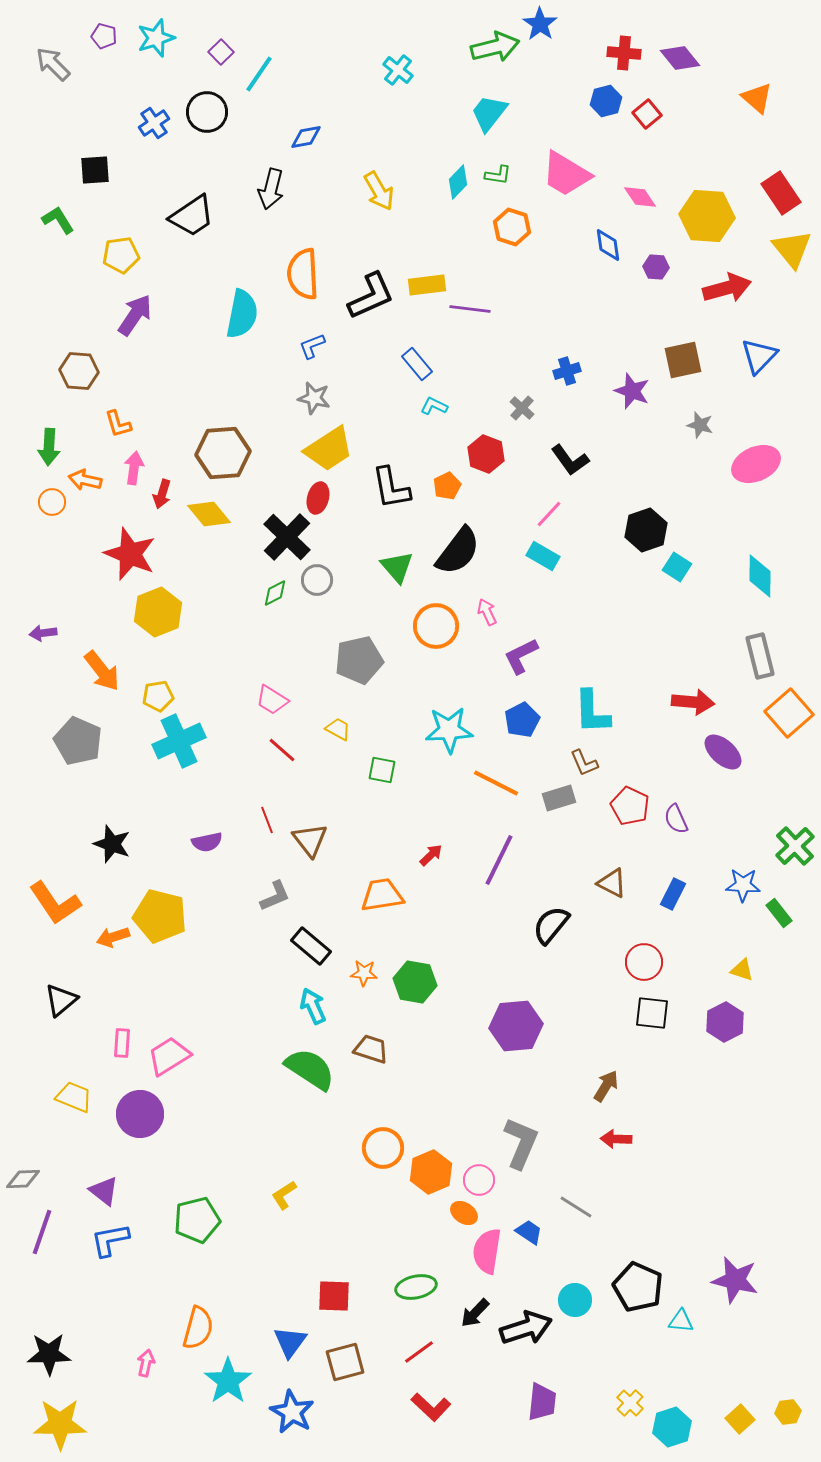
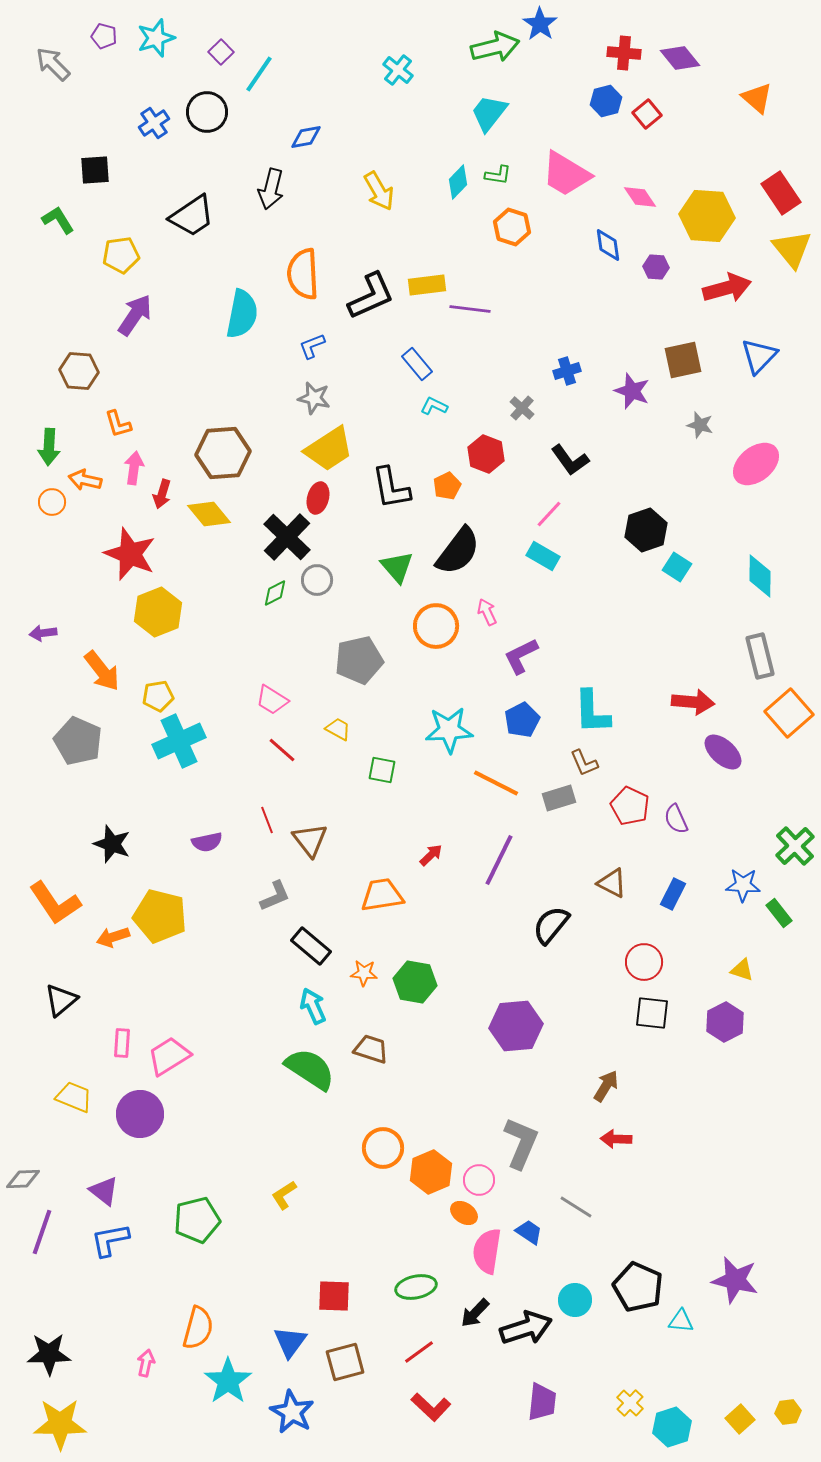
pink ellipse at (756, 464): rotated 15 degrees counterclockwise
